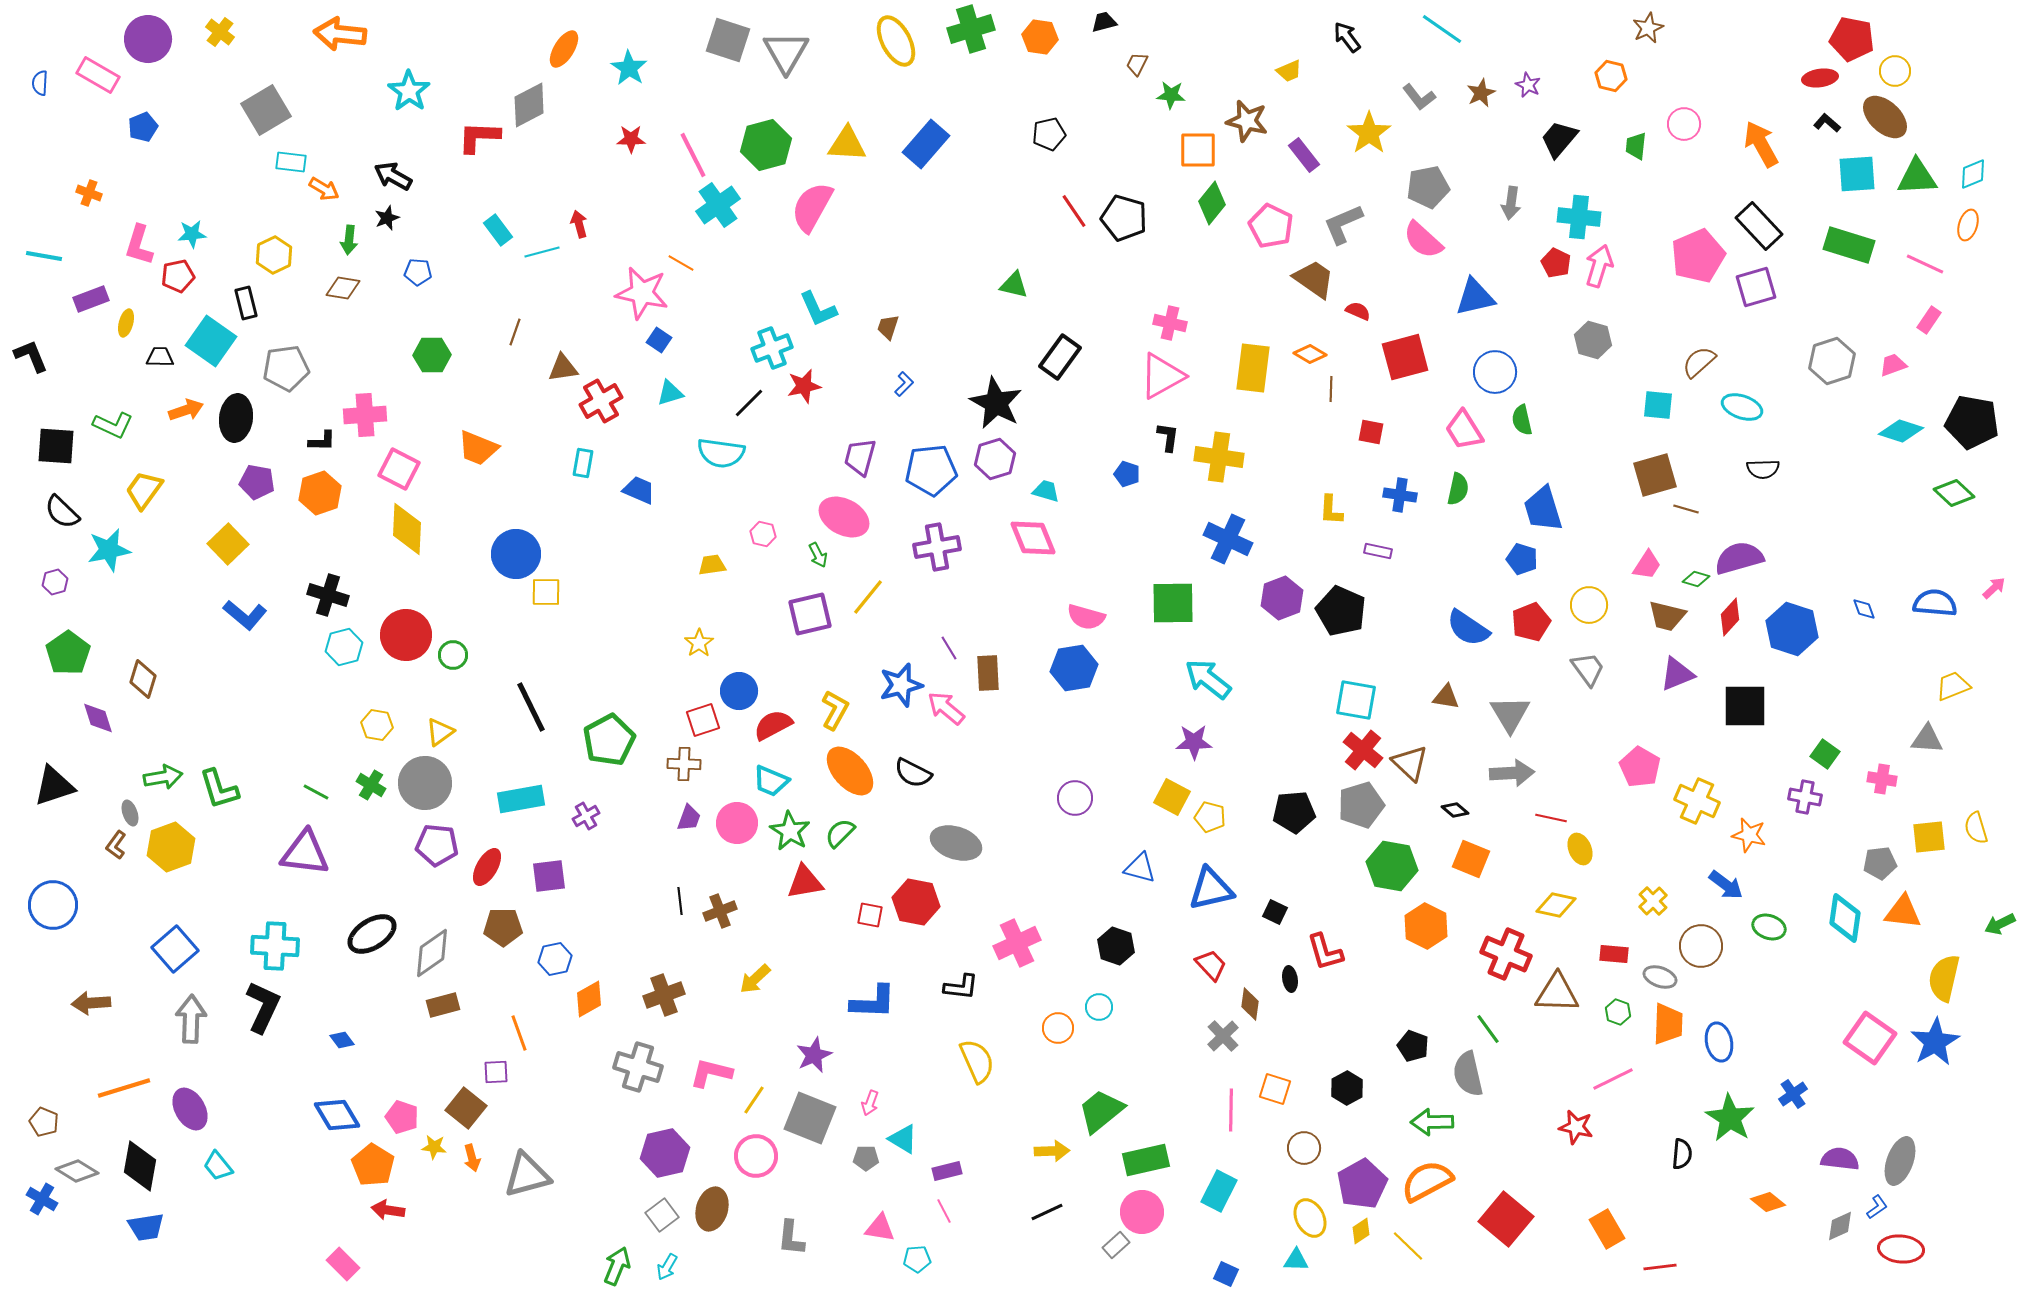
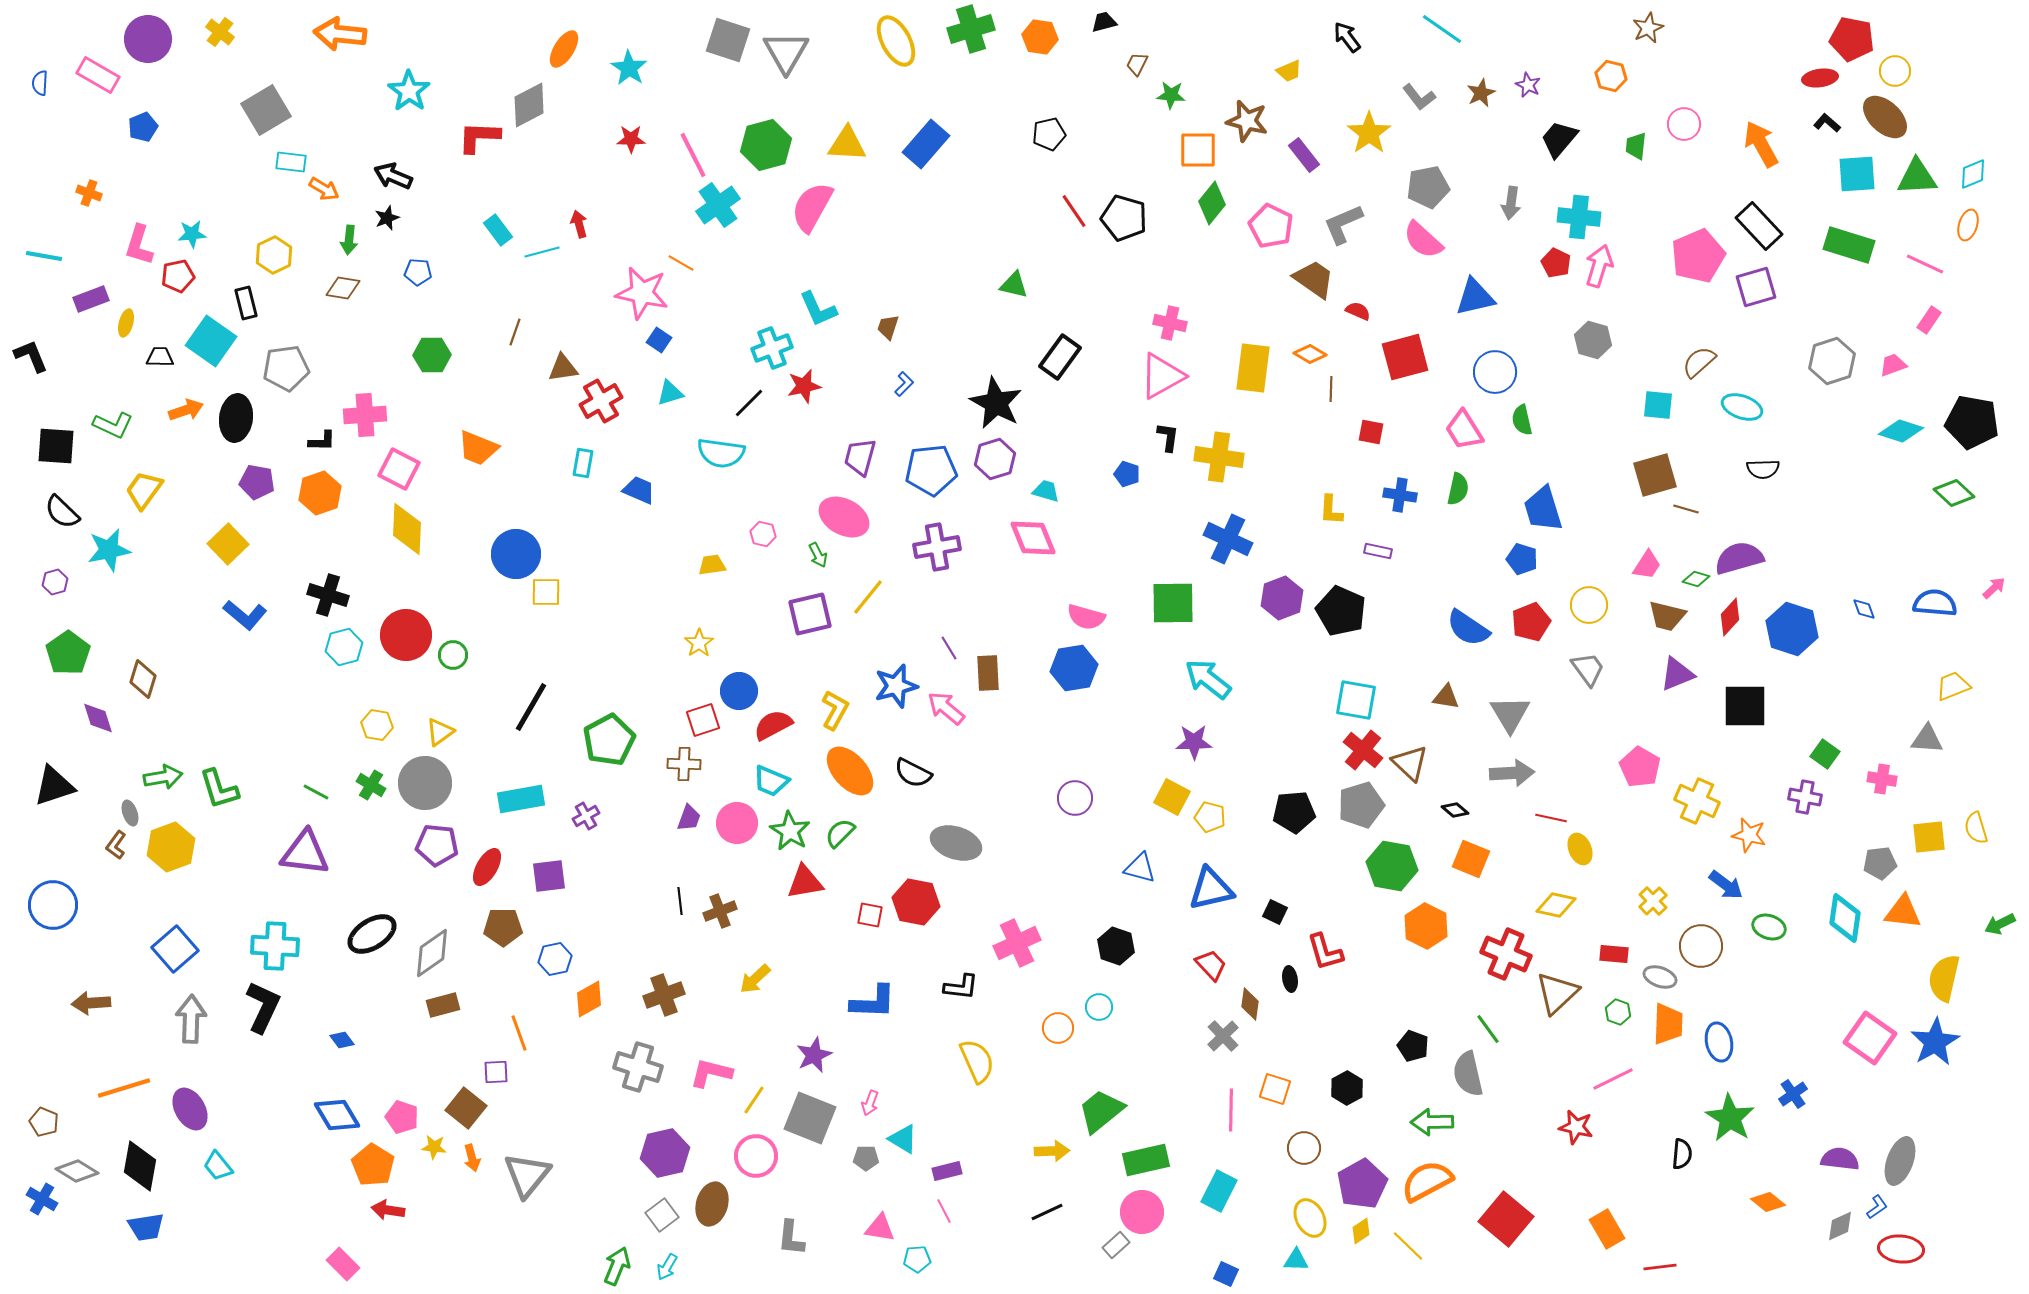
black arrow at (393, 176): rotated 6 degrees counterclockwise
blue star at (901, 685): moved 5 px left, 1 px down
black line at (531, 707): rotated 56 degrees clockwise
brown triangle at (1557, 993): rotated 45 degrees counterclockwise
gray triangle at (527, 1175): rotated 36 degrees counterclockwise
brown ellipse at (712, 1209): moved 5 px up
